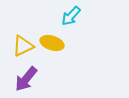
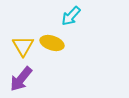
yellow triangle: rotated 35 degrees counterclockwise
purple arrow: moved 5 px left
